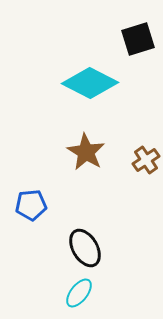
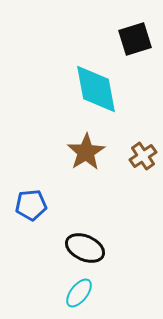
black square: moved 3 px left
cyan diamond: moved 6 px right, 6 px down; rotated 52 degrees clockwise
brown star: rotated 9 degrees clockwise
brown cross: moved 3 px left, 4 px up
black ellipse: rotated 36 degrees counterclockwise
